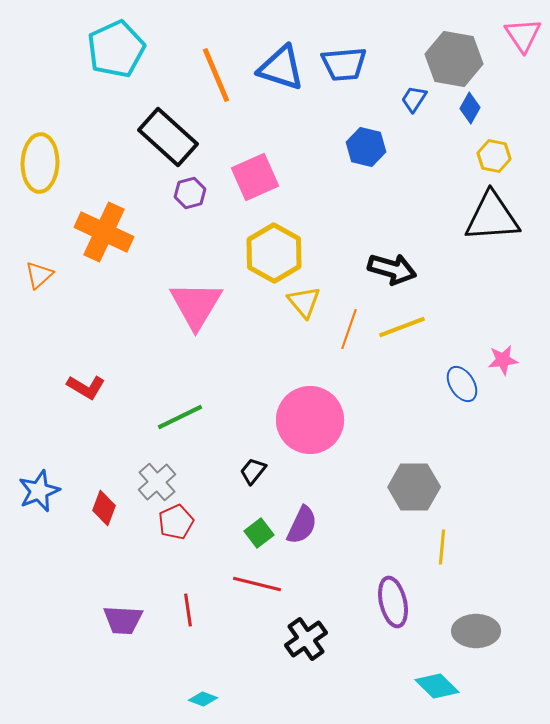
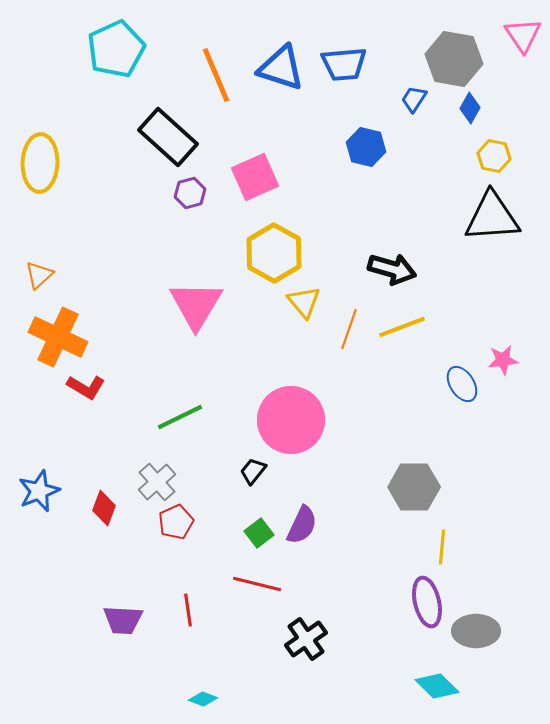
orange cross at (104, 232): moved 46 px left, 105 px down
pink circle at (310, 420): moved 19 px left
purple ellipse at (393, 602): moved 34 px right
